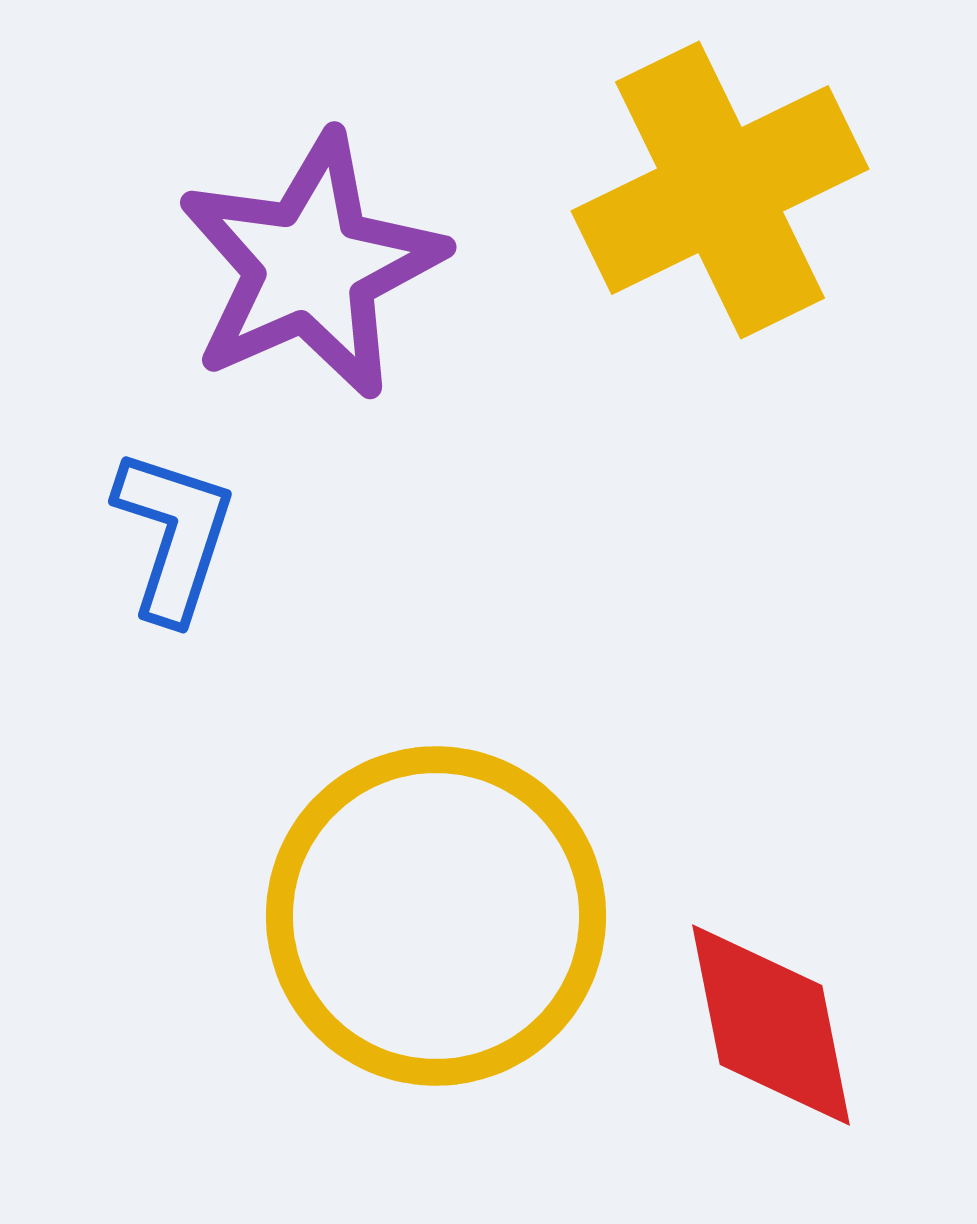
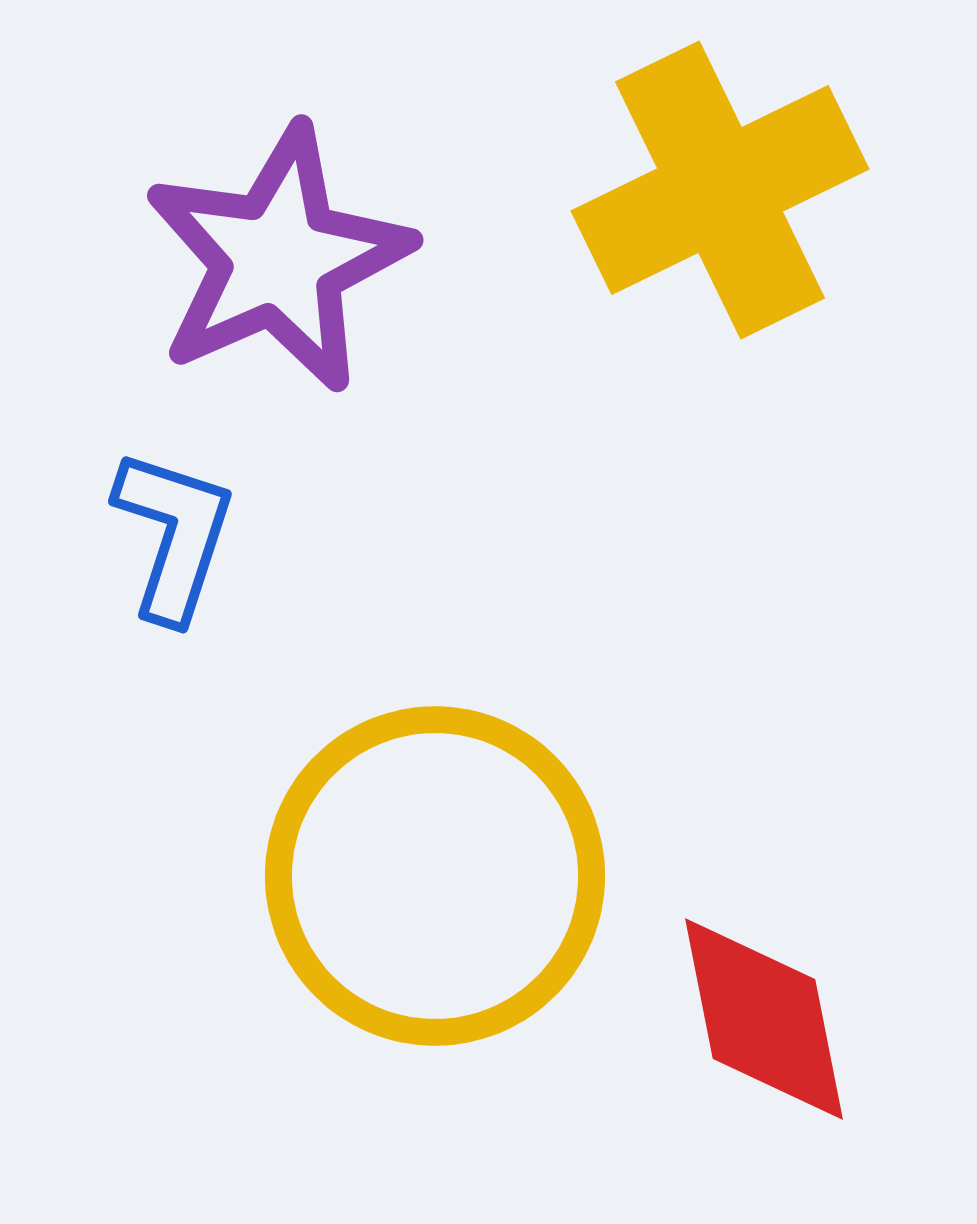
purple star: moved 33 px left, 7 px up
yellow circle: moved 1 px left, 40 px up
red diamond: moved 7 px left, 6 px up
